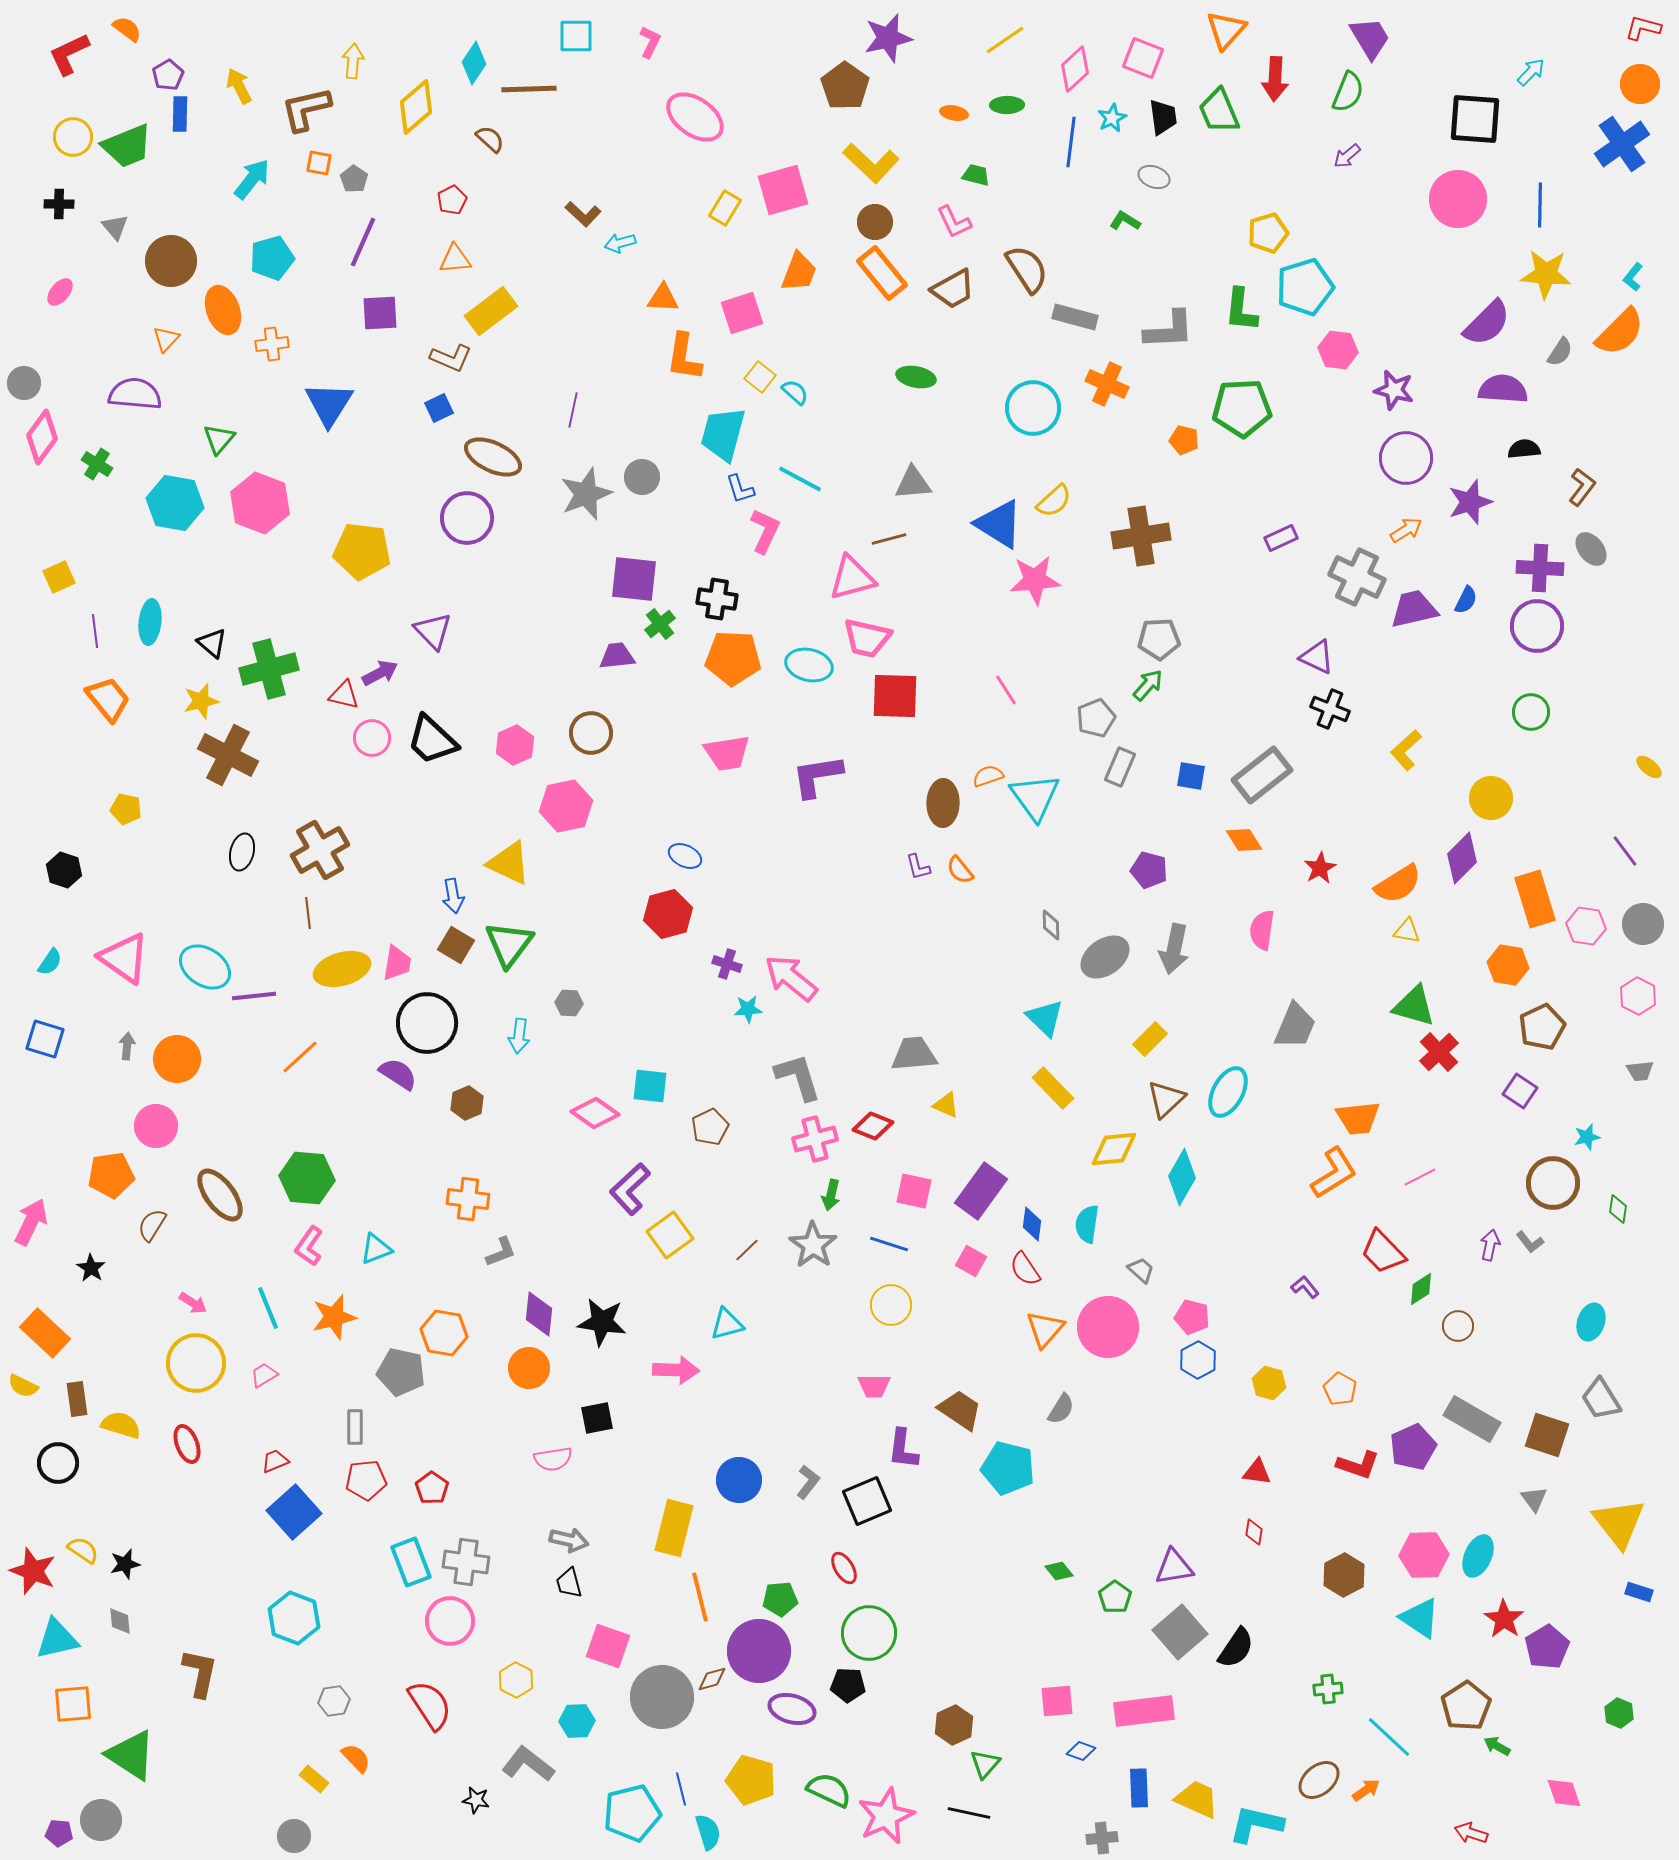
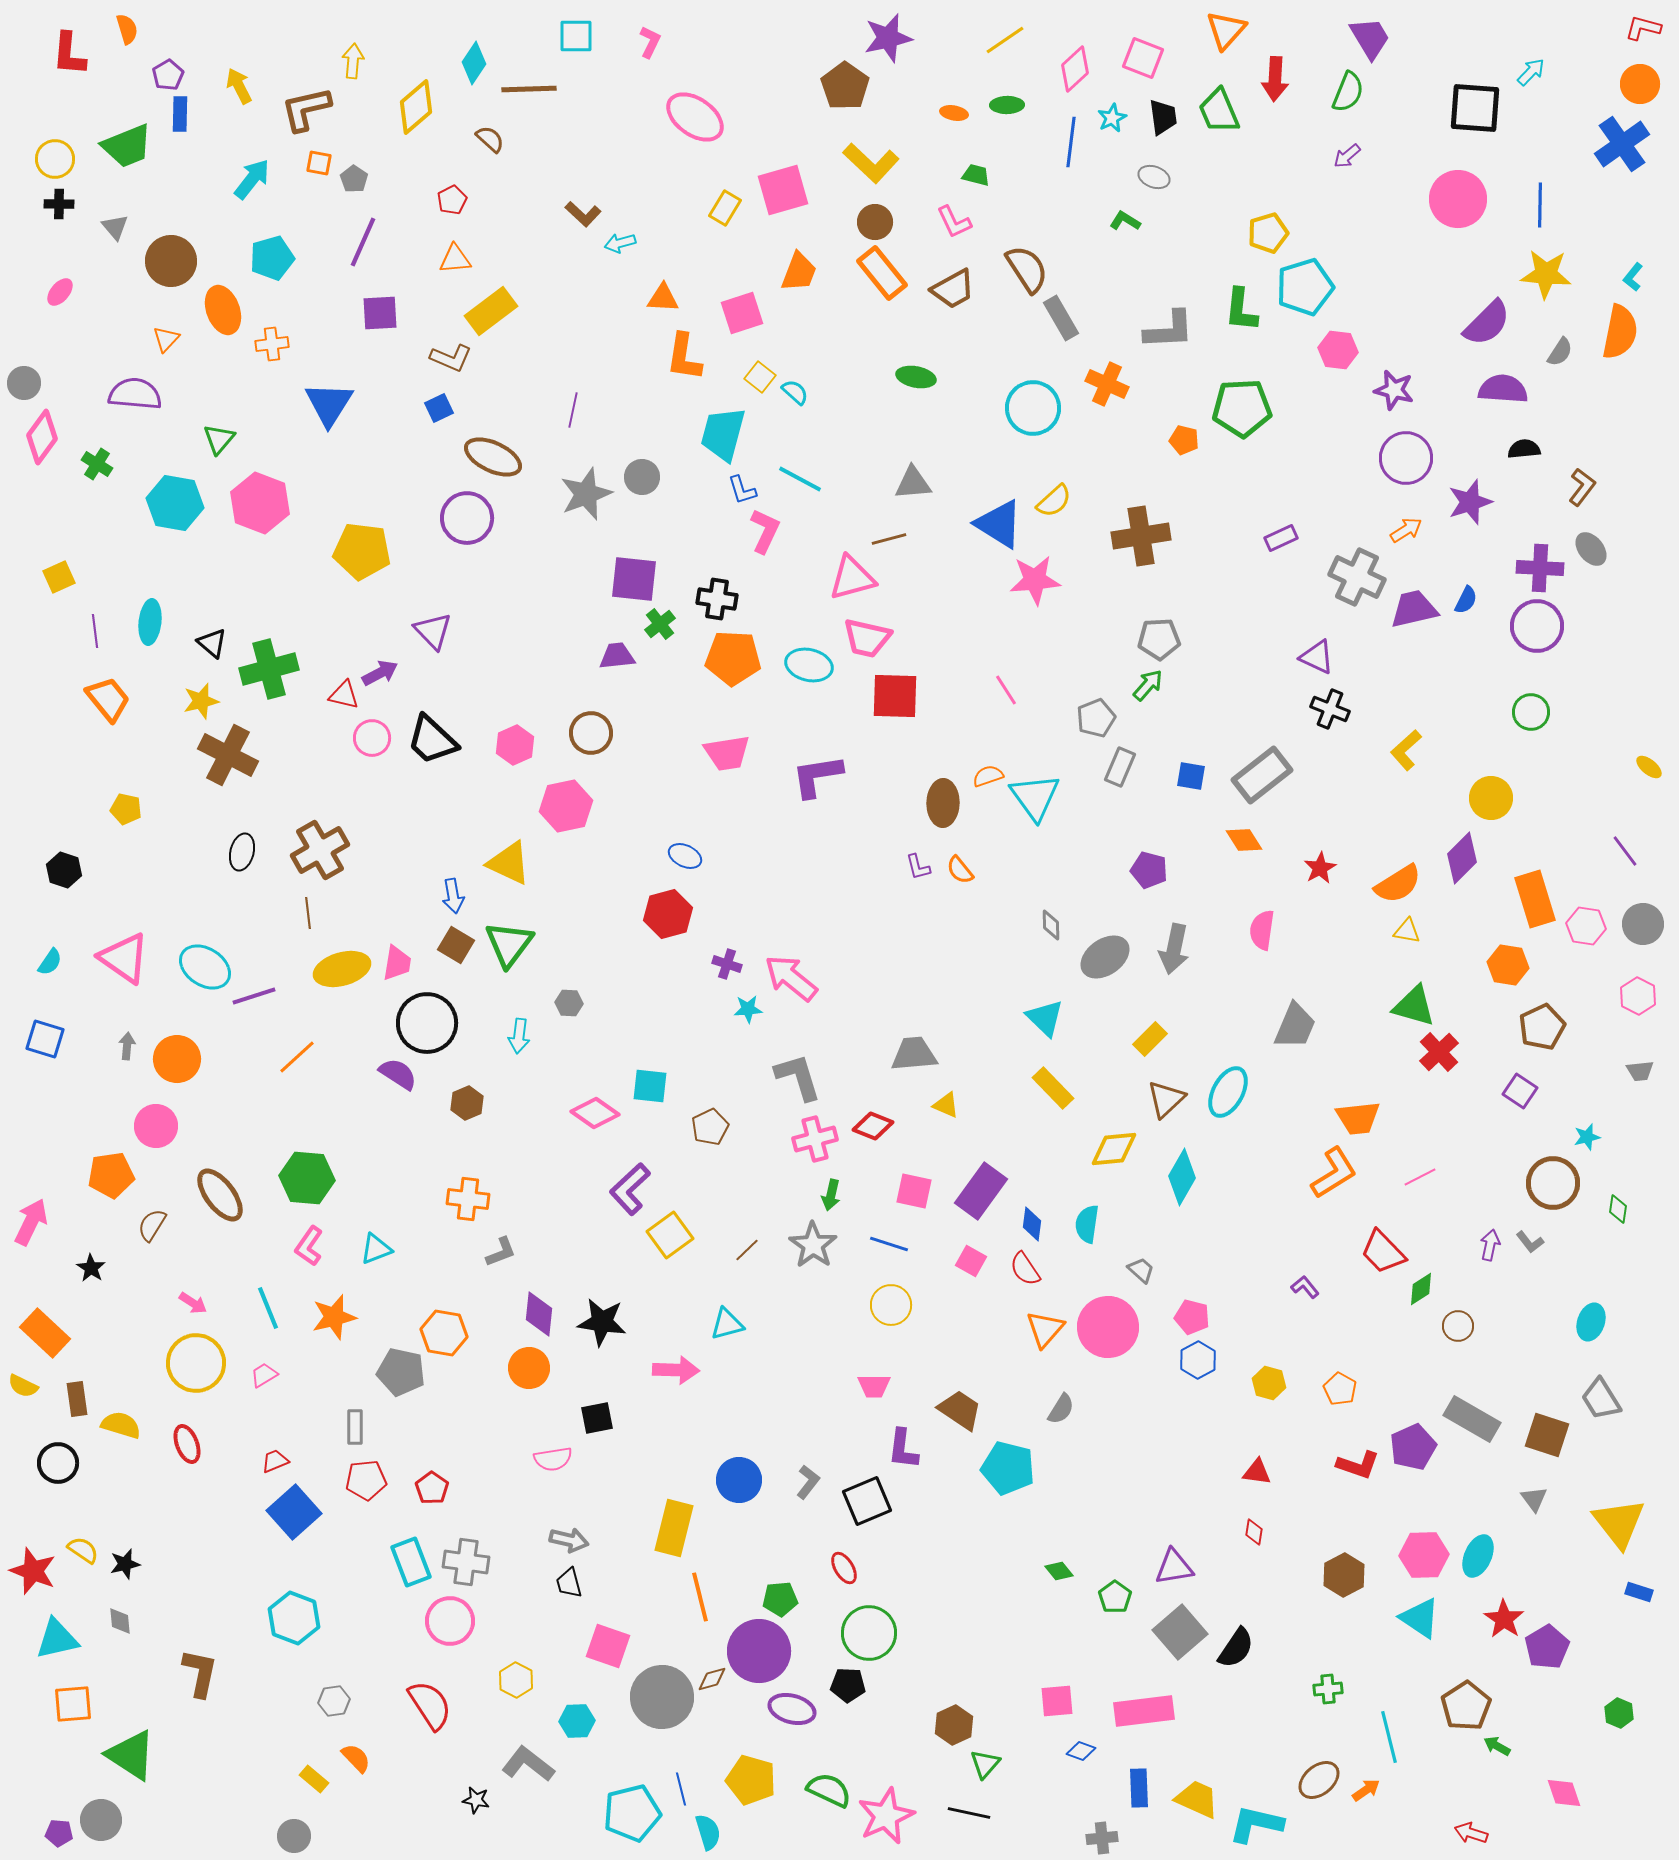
orange semicircle at (127, 29): rotated 36 degrees clockwise
red L-shape at (69, 54): rotated 60 degrees counterclockwise
black square at (1475, 119): moved 11 px up
yellow circle at (73, 137): moved 18 px left, 22 px down
gray rectangle at (1075, 317): moved 14 px left, 1 px down; rotated 45 degrees clockwise
orange semicircle at (1620, 332): rotated 34 degrees counterclockwise
blue L-shape at (740, 489): moved 2 px right, 1 px down
purple line at (254, 996): rotated 12 degrees counterclockwise
orange line at (300, 1057): moved 3 px left
cyan line at (1389, 1737): rotated 33 degrees clockwise
